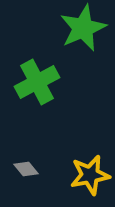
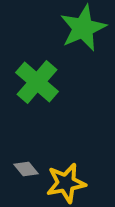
green cross: rotated 21 degrees counterclockwise
yellow star: moved 24 px left, 8 px down
